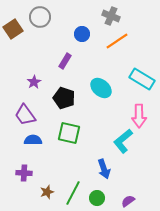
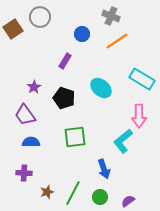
purple star: moved 5 px down
green square: moved 6 px right, 4 px down; rotated 20 degrees counterclockwise
blue semicircle: moved 2 px left, 2 px down
green circle: moved 3 px right, 1 px up
